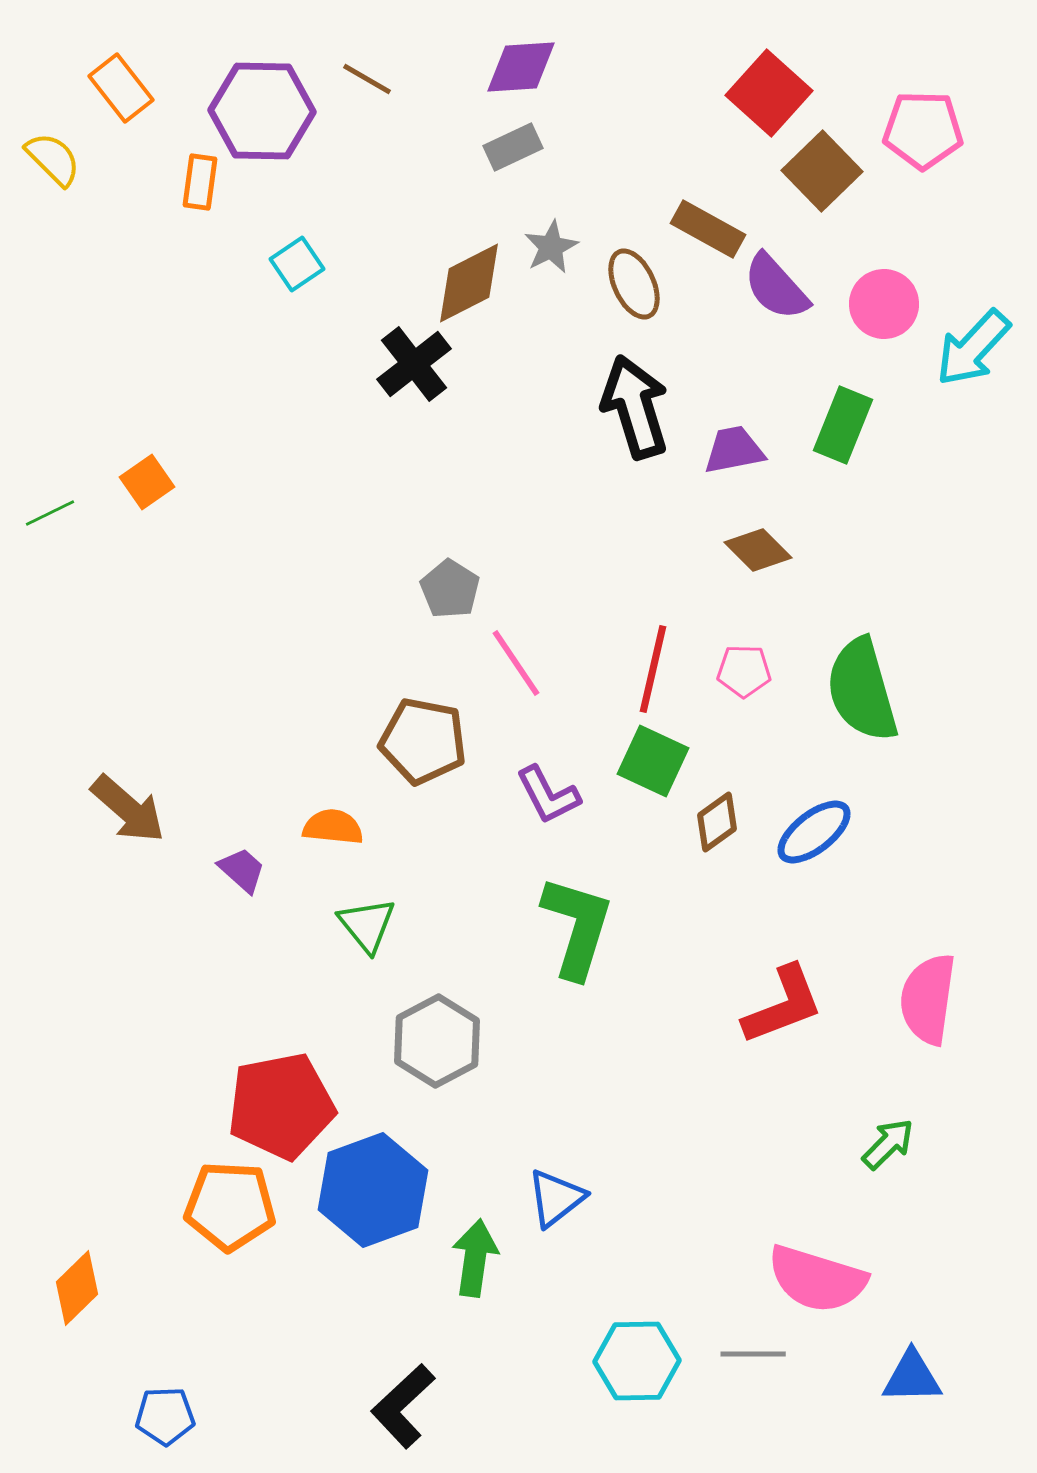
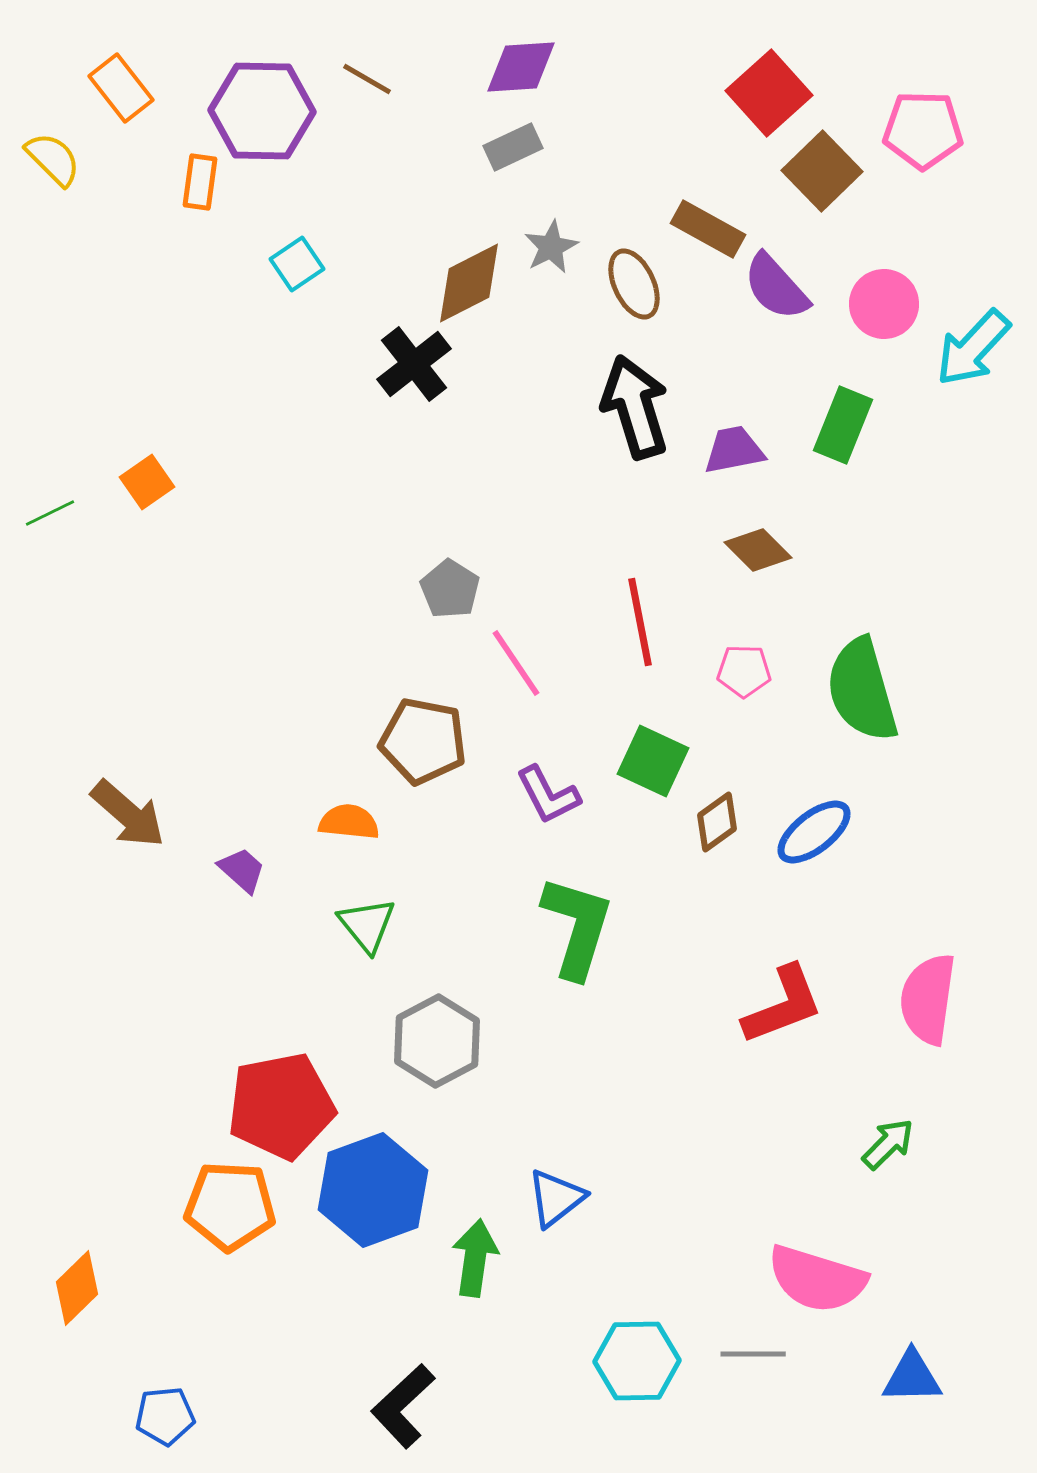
red square at (769, 93): rotated 6 degrees clockwise
red line at (653, 669): moved 13 px left, 47 px up; rotated 24 degrees counterclockwise
brown arrow at (128, 809): moved 5 px down
orange semicircle at (333, 827): moved 16 px right, 5 px up
blue pentagon at (165, 1416): rotated 4 degrees counterclockwise
